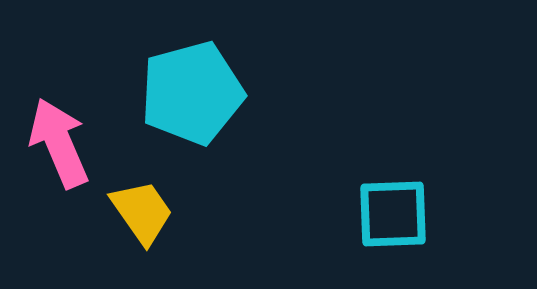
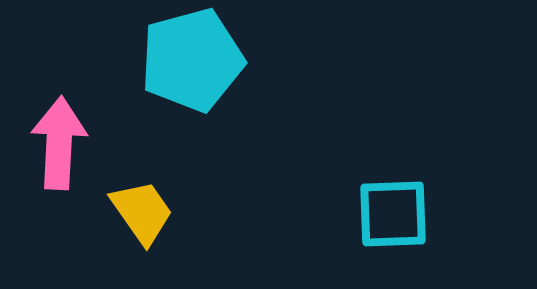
cyan pentagon: moved 33 px up
pink arrow: rotated 26 degrees clockwise
